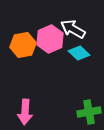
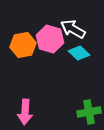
pink hexagon: rotated 20 degrees counterclockwise
